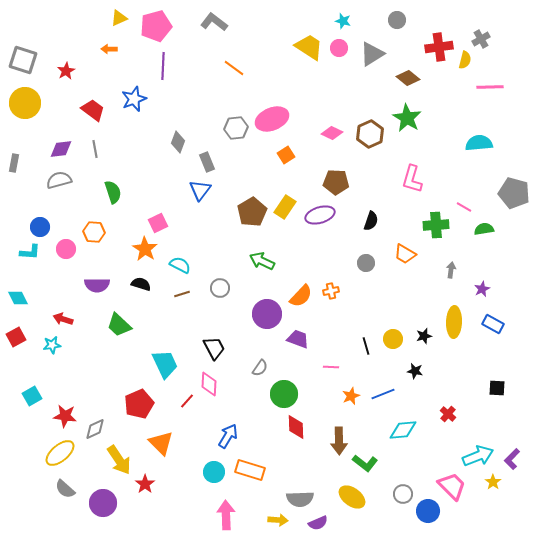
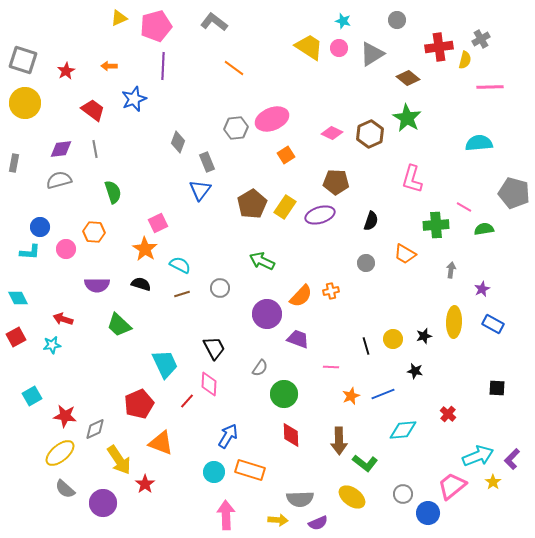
orange arrow at (109, 49): moved 17 px down
brown pentagon at (252, 212): moved 8 px up
red diamond at (296, 427): moved 5 px left, 8 px down
orange triangle at (161, 443): rotated 24 degrees counterclockwise
pink trapezoid at (452, 486): rotated 84 degrees counterclockwise
blue circle at (428, 511): moved 2 px down
